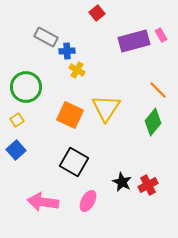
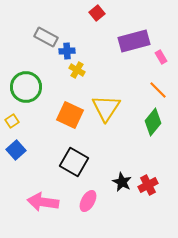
pink rectangle: moved 22 px down
yellow square: moved 5 px left, 1 px down
